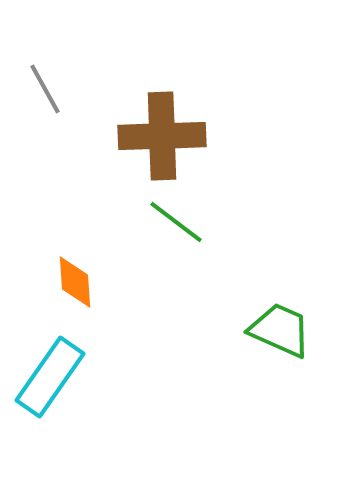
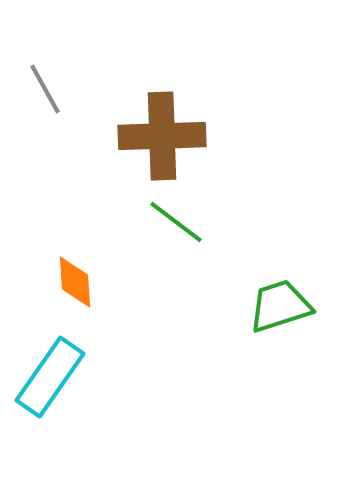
green trapezoid: moved 24 px up; rotated 42 degrees counterclockwise
